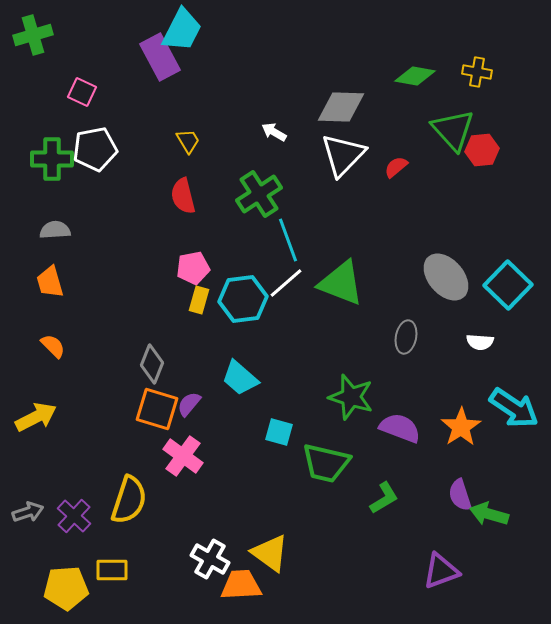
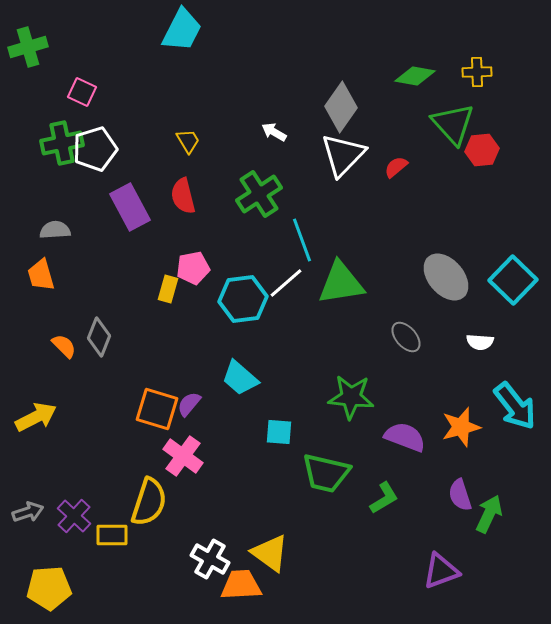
green cross at (33, 35): moved 5 px left, 12 px down
purple rectangle at (160, 57): moved 30 px left, 150 px down
yellow cross at (477, 72): rotated 12 degrees counterclockwise
gray diamond at (341, 107): rotated 57 degrees counterclockwise
green triangle at (453, 130): moved 6 px up
white pentagon at (95, 149): rotated 6 degrees counterclockwise
green cross at (52, 159): moved 10 px right, 16 px up; rotated 12 degrees counterclockwise
cyan line at (288, 240): moved 14 px right
orange trapezoid at (50, 282): moved 9 px left, 7 px up
green triangle at (341, 283): rotated 30 degrees counterclockwise
cyan square at (508, 285): moved 5 px right, 5 px up
yellow rectangle at (199, 300): moved 31 px left, 11 px up
gray ellipse at (406, 337): rotated 52 degrees counterclockwise
orange semicircle at (53, 346): moved 11 px right
gray diamond at (152, 364): moved 53 px left, 27 px up
green star at (351, 397): rotated 12 degrees counterclockwise
cyan arrow at (514, 408): moved 1 px right, 2 px up; rotated 18 degrees clockwise
orange star at (461, 427): rotated 18 degrees clockwise
purple semicircle at (400, 428): moved 5 px right, 9 px down
cyan square at (279, 432): rotated 12 degrees counterclockwise
green trapezoid at (326, 463): moved 10 px down
yellow semicircle at (129, 500): moved 20 px right, 2 px down
green arrow at (489, 514): rotated 99 degrees clockwise
yellow rectangle at (112, 570): moved 35 px up
yellow pentagon at (66, 588): moved 17 px left
